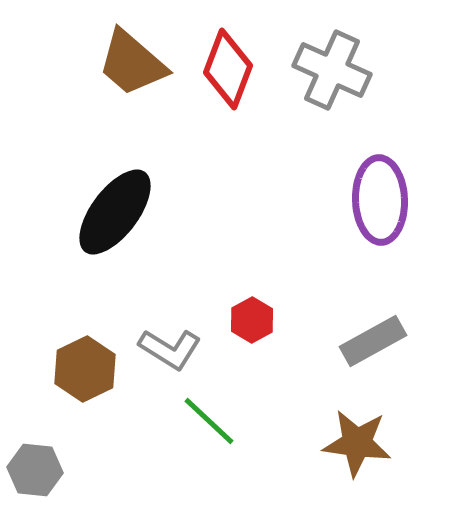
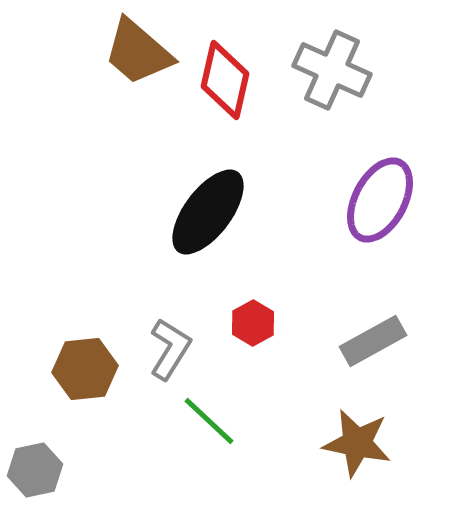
brown trapezoid: moved 6 px right, 11 px up
red diamond: moved 3 px left, 11 px down; rotated 8 degrees counterclockwise
purple ellipse: rotated 30 degrees clockwise
black ellipse: moved 93 px right
red hexagon: moved 1 px right, 3 px down
gray L-shape: rotated 90 degrees counterclockwise
brown hexagon: rotated 20 degrees clockwise
brown star: rotated 4 degrees clockwise
gray hexagon: rotated 18 degrees counterclockwise
